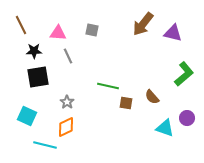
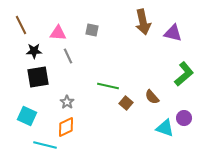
brown arrow: moved 2 px up; rotated 50 degrees counterclockwise
brown square: rotated 32 degrees clockwise
purple circle: moved 3 px left
